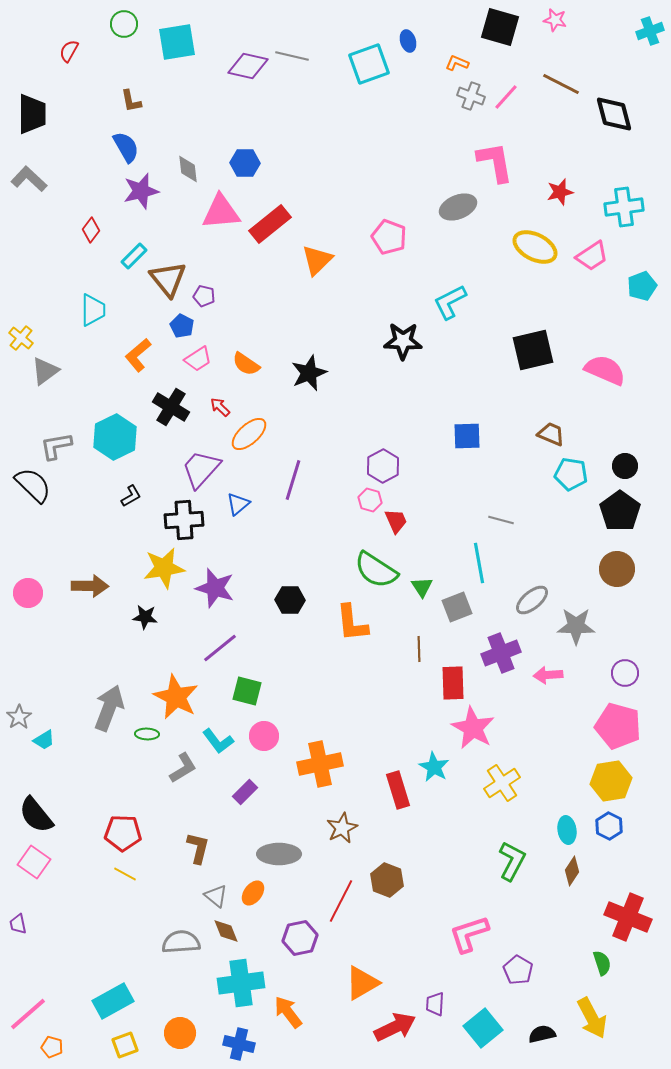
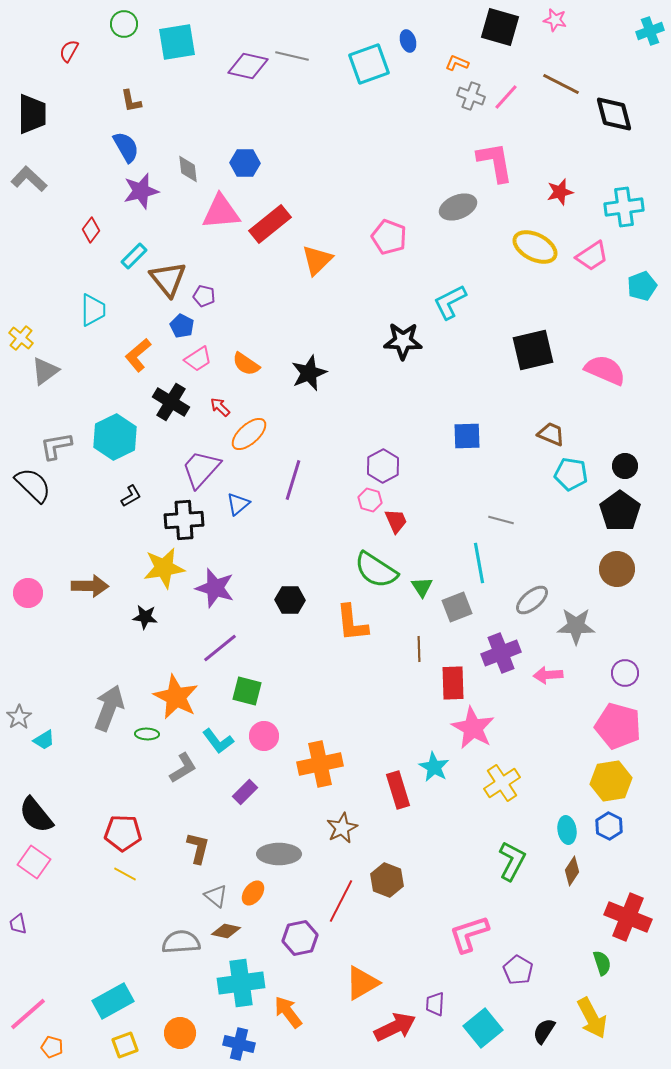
black cross at (171, 407): moved 5 px up
brown diamond at (226, 931): rotated 56 degrees counterclockwise
black semicircle at (542, 1034): moved 2 px right, 3 px up; rotated 44 degrees counterclockwise
